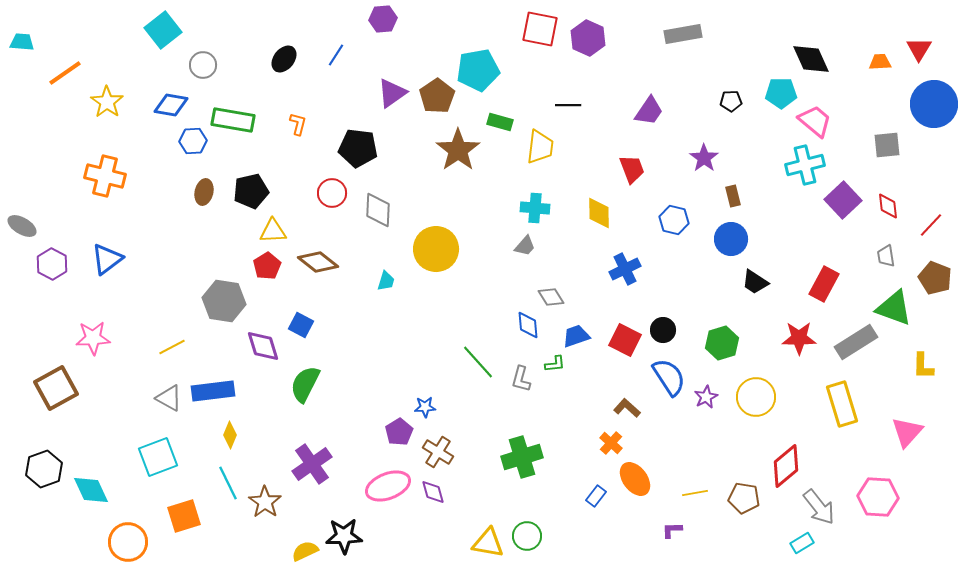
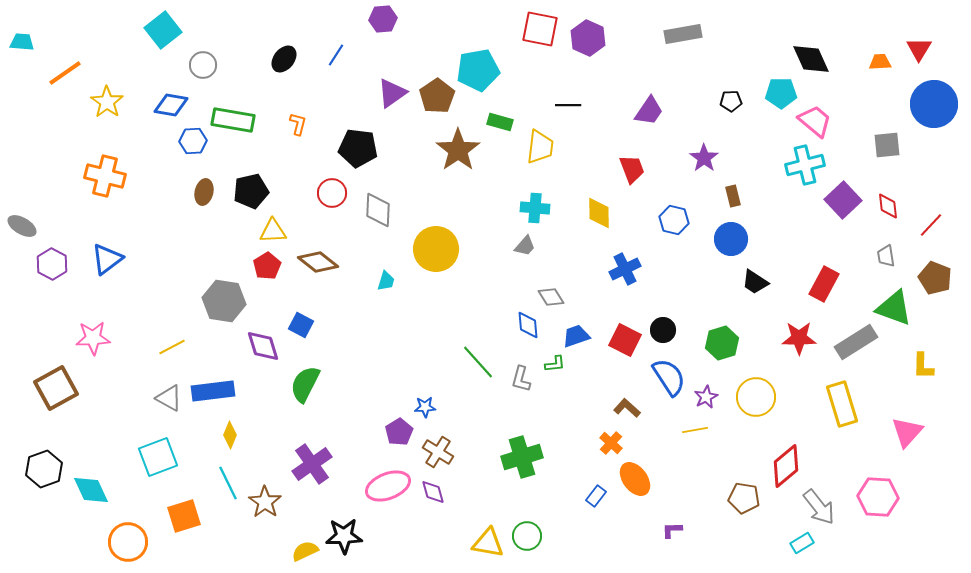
yellow line at (695, 493): moved 63 px up
